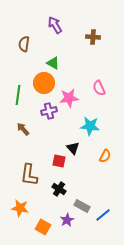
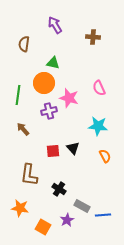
green triangle: rotated 16 degrees counterclockwise
pink star: rotated 24 degrees clockwise
cyan star: moved 8 px right
orange semicircle: rotated 56 degrees counterclockwise
red square: moved 6 px left, 10 px up; rotated 16 degrees counterclockwise
blue line: rotated 35 degrees clockwise
